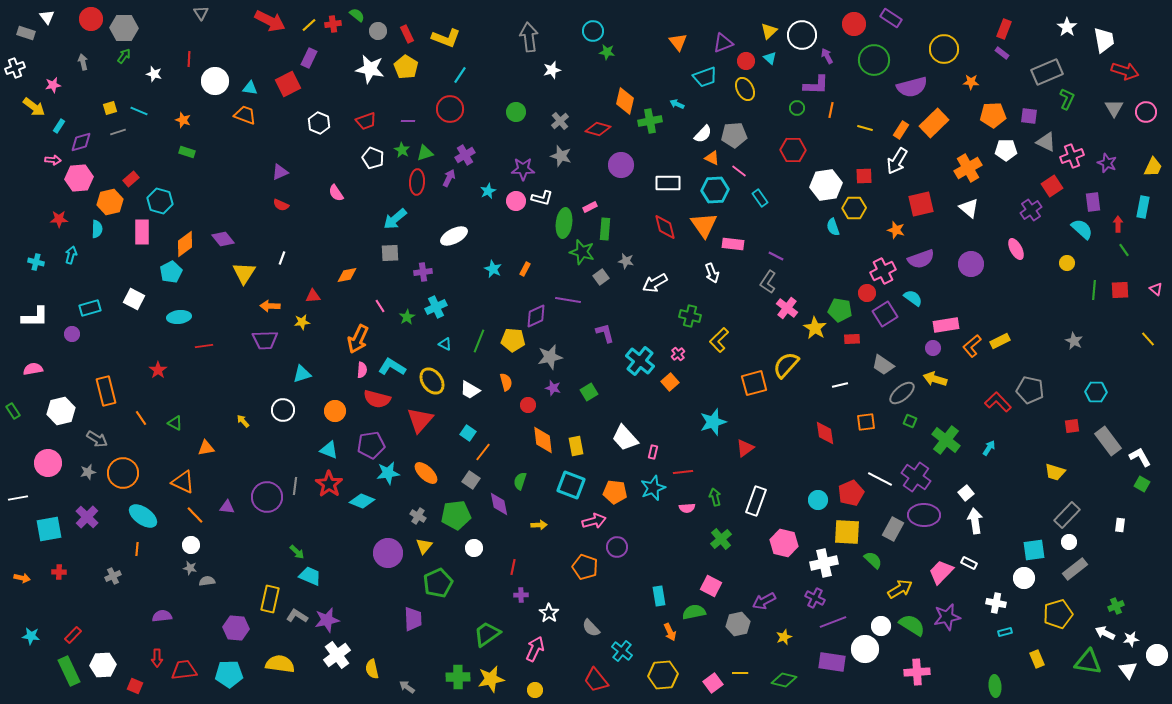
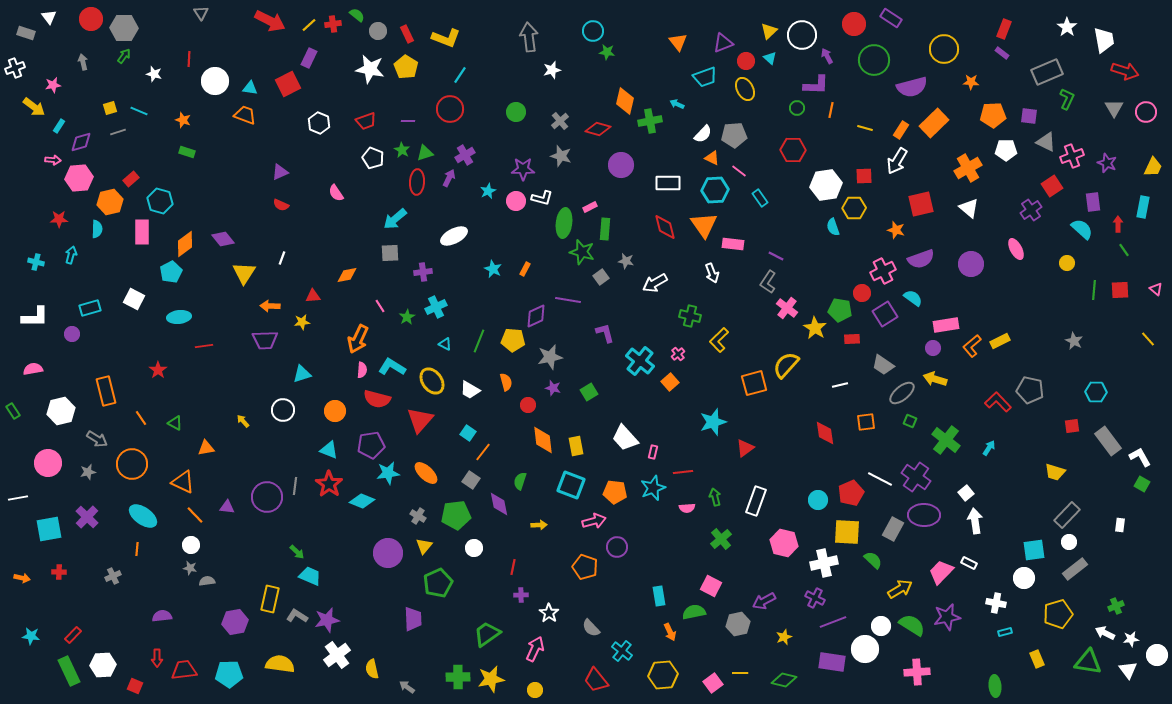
white triangle at (47, 17): moved 2 px right
red circle at (867, 293): moved 5 px left
orange circle at (123, 473): moved 9 px right, 9 px up
purple hexagon at (236, 628): moved 1 px left, 6 px up; rotated 15 degrees counterclockwise
